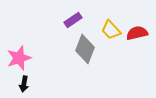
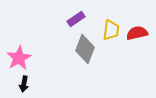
purple rectangle: moved 3 px right, 1 px up
yellow trapezoid: rotated 130 degrees counterclockwise
pink star: rotated 10 degrees counterclockwise
